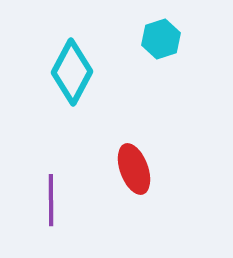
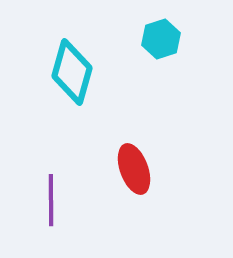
cyan diamond: rotated 12 degrees counterclockwise
